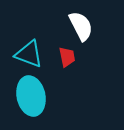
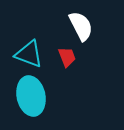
red trapezoid: rotated 10 degrees counterclockwise
